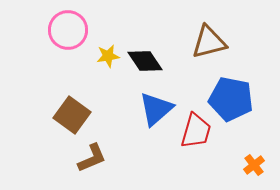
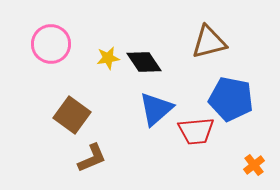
pink circle: moved 17 px left, 14 px down
yellow star: moved 2 px down
black diamond: moved 1 px left, 1 px down
red trapezoid: rotated 69 degrees clockwise
